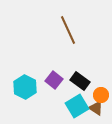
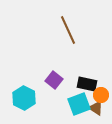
black rectangle: moved 7 px right, 3 px down; rotated 24 degrees counterclockwise
cyan hexagon: moved 1 px left, 11 px down
cyan square: moved 2 px right, 2 px up; rotated 10 degrees clockwise
